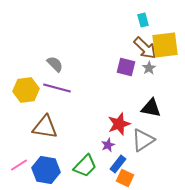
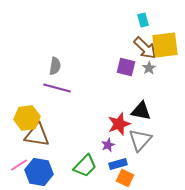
gray semicircle: moved 2 px down; rotated 54 degrees clockwise
yellow hexagon: moved 1 px right, 28 px down
black triangle: moved 10 px left, 3 px down
brown triangle: moved 8 px left, 8 px down
gray triangle: moved 3 px left; rotated 15 degrees counterclockwise
blue rectangle: rotated 36 degrees clockwise
blue hexagon: moved 7 px left, 2 px down
